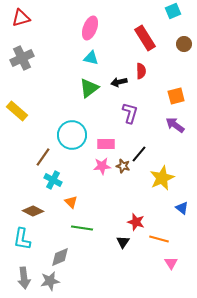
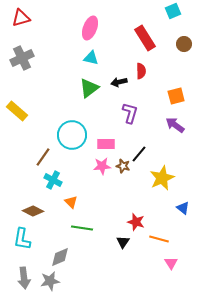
blue triangle: moved 1 px right
